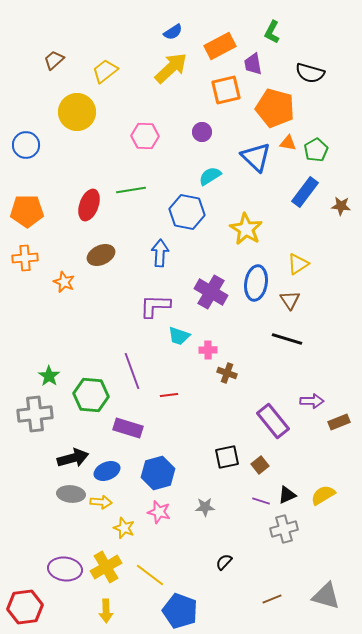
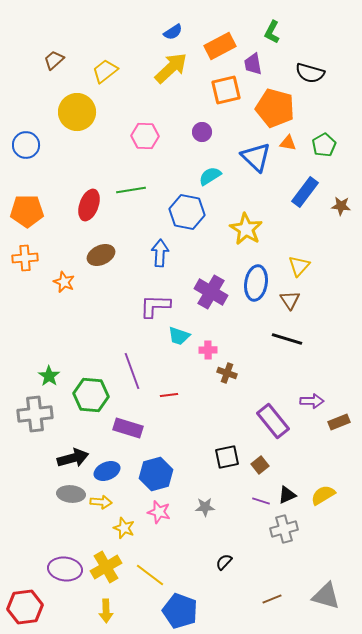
green pentagon at (316, 150): moved 8 px right, 5 px up
yellow triangle at (298, 264): moved 1 px right, 2 px down; rotated 15 degrees counterclockwise
blue hexagon at (158, 473): moved 2 px left, 1 px down
